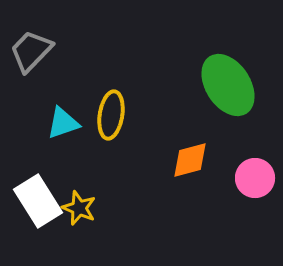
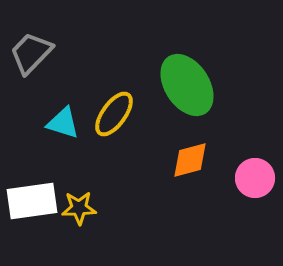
gray trapezoid: moved 2 px down
green ellipse: moved 41 px left
yellow ellipse: moved 3 px right, 1 px up; rotated 27 degrees clockwise
cyan triangle: rotated 36 degrees clockwise
white rectangle: moved 6 px left; rotated 66 degrees counterclockwise
yellow star: rotated 24 degrees counterclockwise
